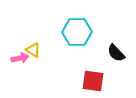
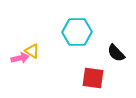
yellow triangle: moved 1 px left, 1 px down
red square: moved 3 px up
